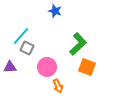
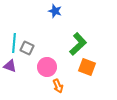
cyan line: moved 7 px left, 7 px down; rotated 36 degrees counterclockwise
purple triangle: moved 1 px up; rotated 24 degrees clockwise
